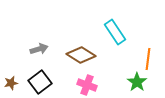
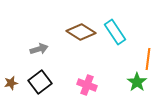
brown diamond: moved 23 px up
